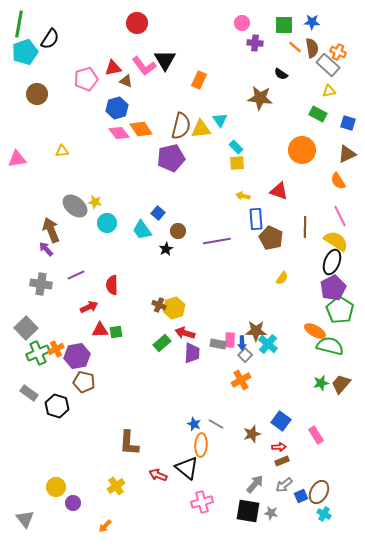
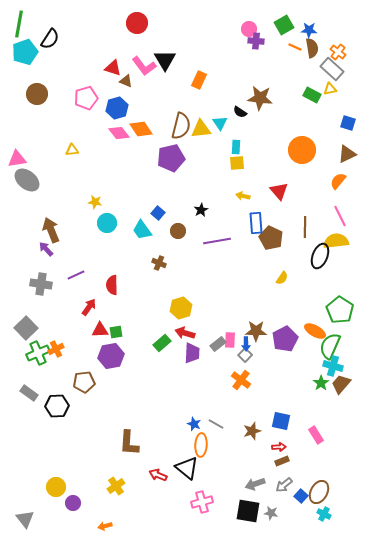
blue star at (312, 22): moved 3 px left, 8 px down
pink circle at (242, 23): moved 7 px right, 6 px down
green square at (284, 25): rotated 30 degrees counterclockwise
purple cross at (255, 43): moved 1 px right, 2 px up
orange line at (295, 47): rotated 16 degrees counterclockwise
orange cross at (338, 52): rotated 14 degrees clockwise
gray rectangle at (328, 65): moved 4 px right, 4 px down
red triangle at (113, 68): rotated 30 degrees clockwise
black semicircle at (281, 74): moved 41 px left, 38 px down
pink pentagon at (86, 79): moved 19 px down
yellow triangle at (329, 91): moved 1 px right, 2 px up
green rectangle at (318, 114): moved 6 px left, 19 px up
cyan triangle at (220, 120): moved 3 px down
cyan rectangle at (236, 147): rotated 48 degrees clockwise
yellow triangle at (62, 151): moved 10 px right, 1 px up
orange semicircle at (338, 181): rotated 72 degrees clockwise
red triangle at (279, 191): rotated 30 degrees clockwise
gray ellipse at (75, 206): moved 48 px left, 26 px up
blue rectangle at (256, 219): moved 4 px down
yellow semicircle at (336, 241): rotated 40 degrees counterclockwise
black star at (166, 249): moved 35 px right, 39 px up
black ellipse at (332, 262): moved 12 px left, 6 px up
purple pentagon at (333, 288): moved 48 px left, 51 px down
brown cross at (159, 305): moved 42 px up
red arrow at (89, 307): rotated 30 degrees counterclockwise
yellow hexagon at (174, 308): moved 7 px right
blue arrow at (242, 343): moved 4 px right, 1 px down
gray rectangle at (218, 344): rotated 49 degrees counterclockwise
cyan cross at (268, 344): moved 65 px right, 22 px down; rotated 24 degrees counterclockwise
green semicircle at (330, 346): rotated 80 degrees counterclockwise
purple hexagon at (77, 356): moved 34 px right
orange cross at (241, 380): rotated 24 degrees counterclockwise
brown pentagon at (84, 382): rotated 20 degrees counterclockwise
green star at (321, 383): rotated 21 degrees counterclockwise
black hexagon at (57, 406): rotated 20 degrees counterclockwise
blue square at (281, 421): rotated 24 degrees counterclockwise
brown star at (252, 434): moved 3 px up
gray arrow at (255, 484): rotated 150 degrees counterclockwise
blue square at (301, 496): rotated 24 degrees counterclockwise
orange arrow at (105, 526): rotated 32 degrees clockwise
